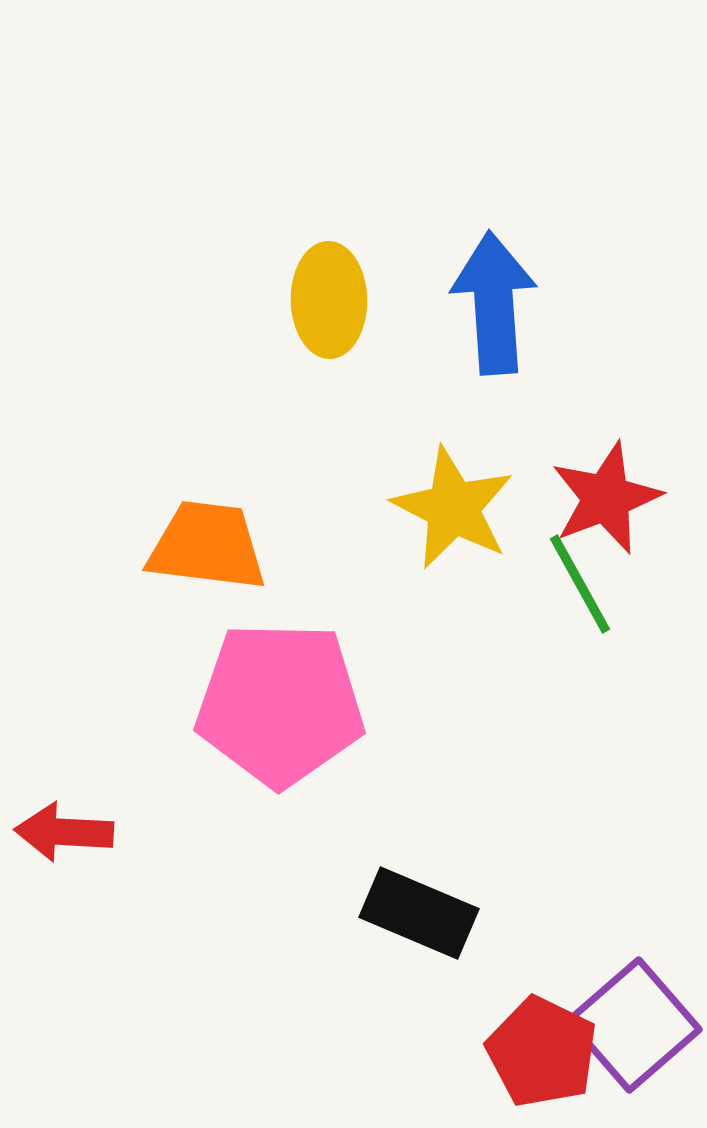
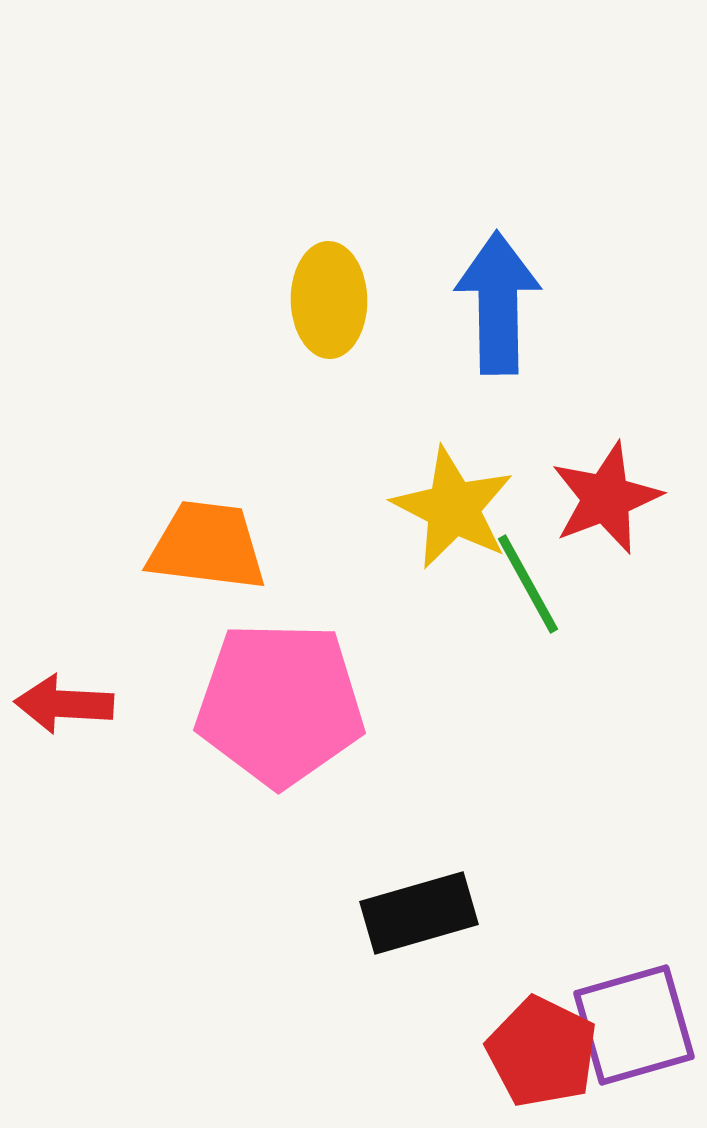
blue arrow: moved 4 px right; rotated 3 degrees clockwise
green line: moved 52 px left
red arrow: moved 128 px up
black rectangle: rotated 39 degrees counterclockwise
purple square: rotated 25 degrees clockwise
